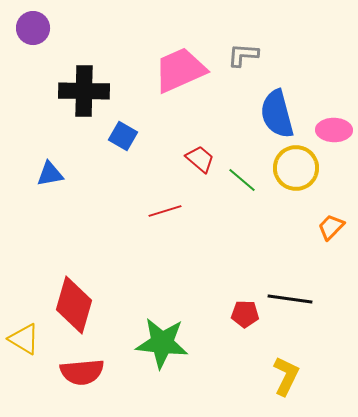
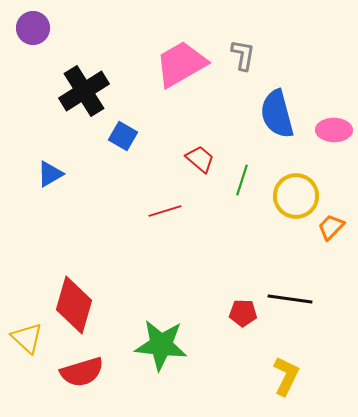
gray L-shape: rotated 96 degrees clockwise
pink trapezoid: moved 1 px right, 6 px up; rotated 6 degrees counterclockwise
black cross: rotated 33 degrees counterclockwise
yellow circle: moved 28 px down
blue triangle: rotated 20 degrees counterclockwise
green line: rotated 68 degrees clockwise
red pentagon: moved 2 px left, 1 px up
yellow triangle: moved 3 px right, 1 px up; rotated 12 degrees clockwise
green star: moved 1 px left, 2 px down
red semicircle: rotated 12 degrees counterclockwise
